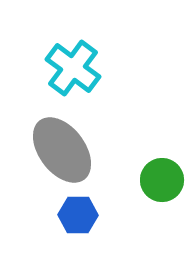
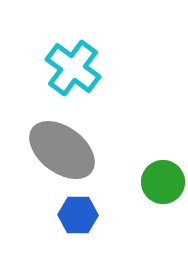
gray ellipse: rotated 16 degrees counterclockwise
green circle: moved 1 px right, 2 px down
